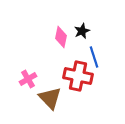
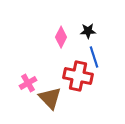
black star: moved 6 px right; rotated 21 degrees clockwise
pink diamond: rotated 15 degrees clockwise
pink cross: moved 4 px down
